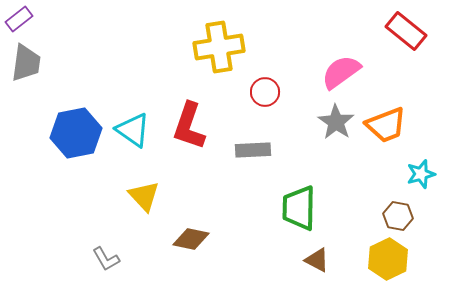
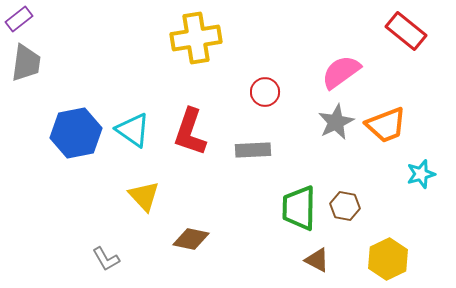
yellow cross: moved 23 px left, 9 px up
gray star: rotated 12 degrees clockwise
red L-shape: moved 1 px right, 6 px down
brown hexagon: moved 53 px left, 10 px up
